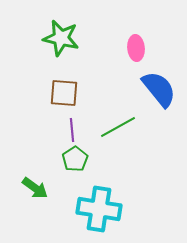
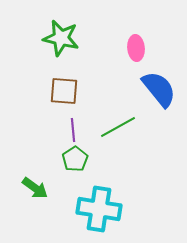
brown square: moved 2 px up
purple line: moved 1 px right
